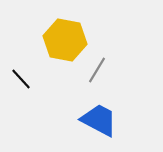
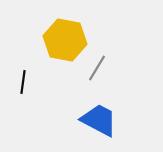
gray line: moved 2 px up
black line: moved 2 px right, 3 px down; rotated 50 degrees clockwise
